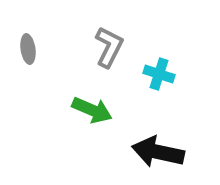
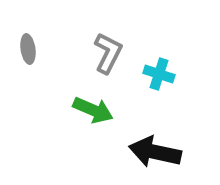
gray L-shape: moved 1 px left, 6 px down
green arrow: moved 1 px right
black arrow: moved 3 px left
